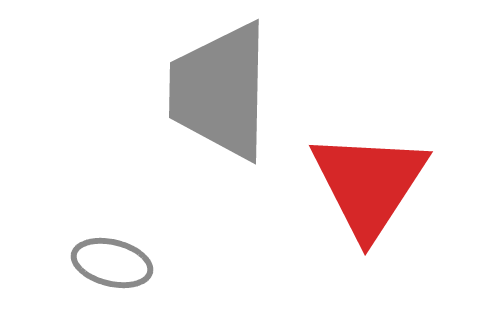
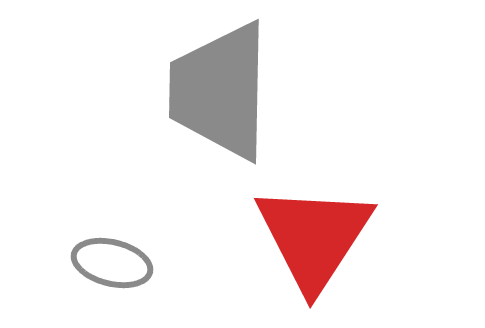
red triangle: moved 55 px left, 53 px down
